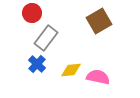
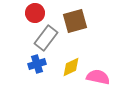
red circle: moved 3 px right
brown square: moved 24 px left; rotated 15 degrees clockwise
blue cross: rotated 30 degrees clockwise
yellow diamond: moved 3 px up; rotated 20 degrees counterclockwise
